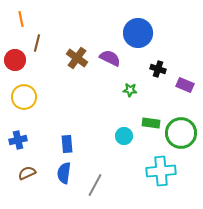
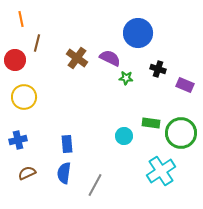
green star: moved 4 px left, 12 px up
cyan cross: rotated 28 degrees counterclockwise
